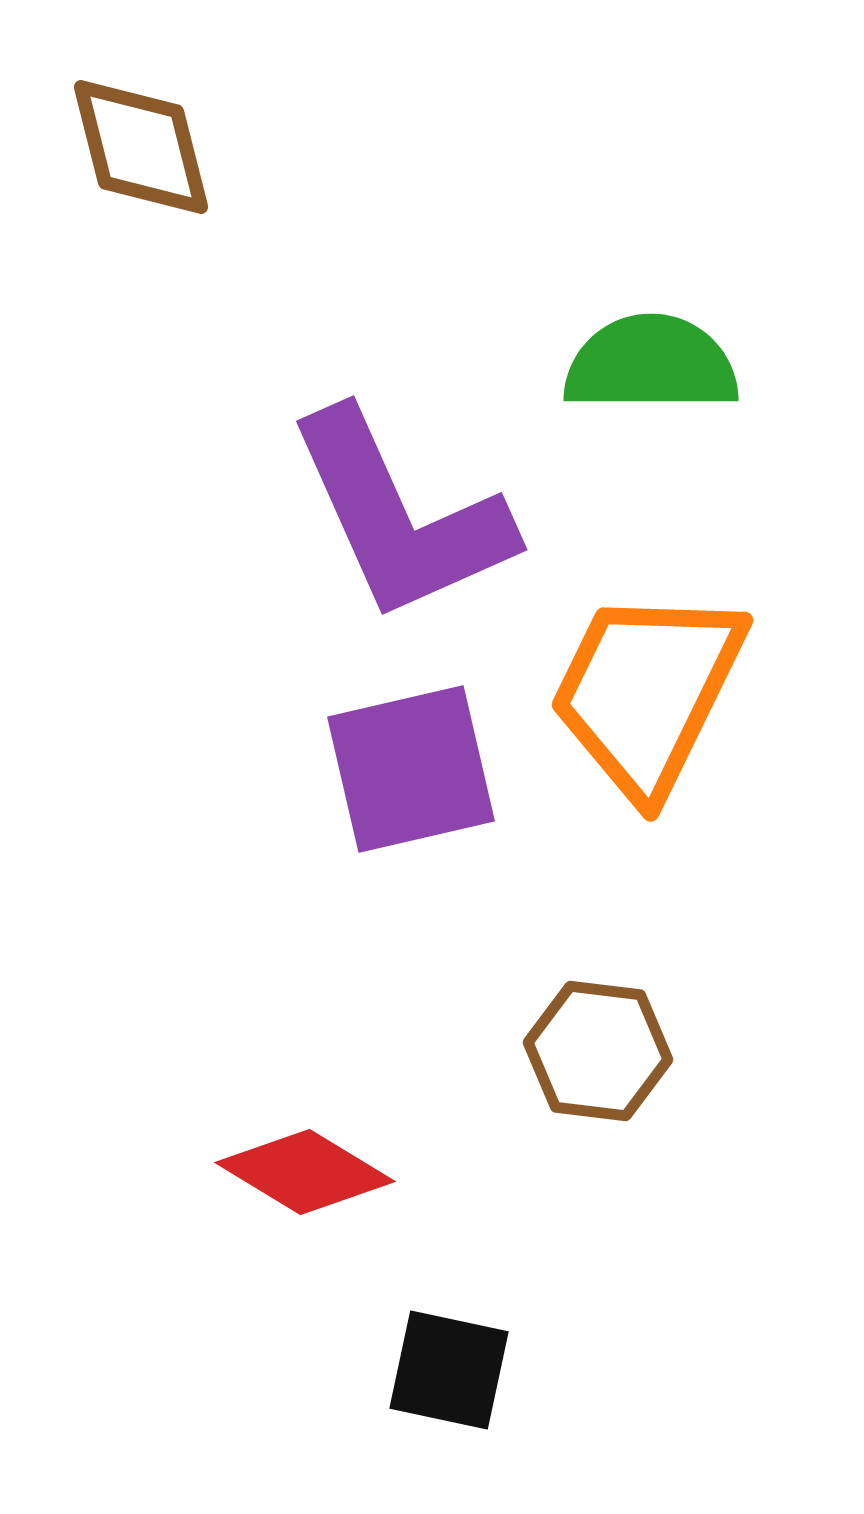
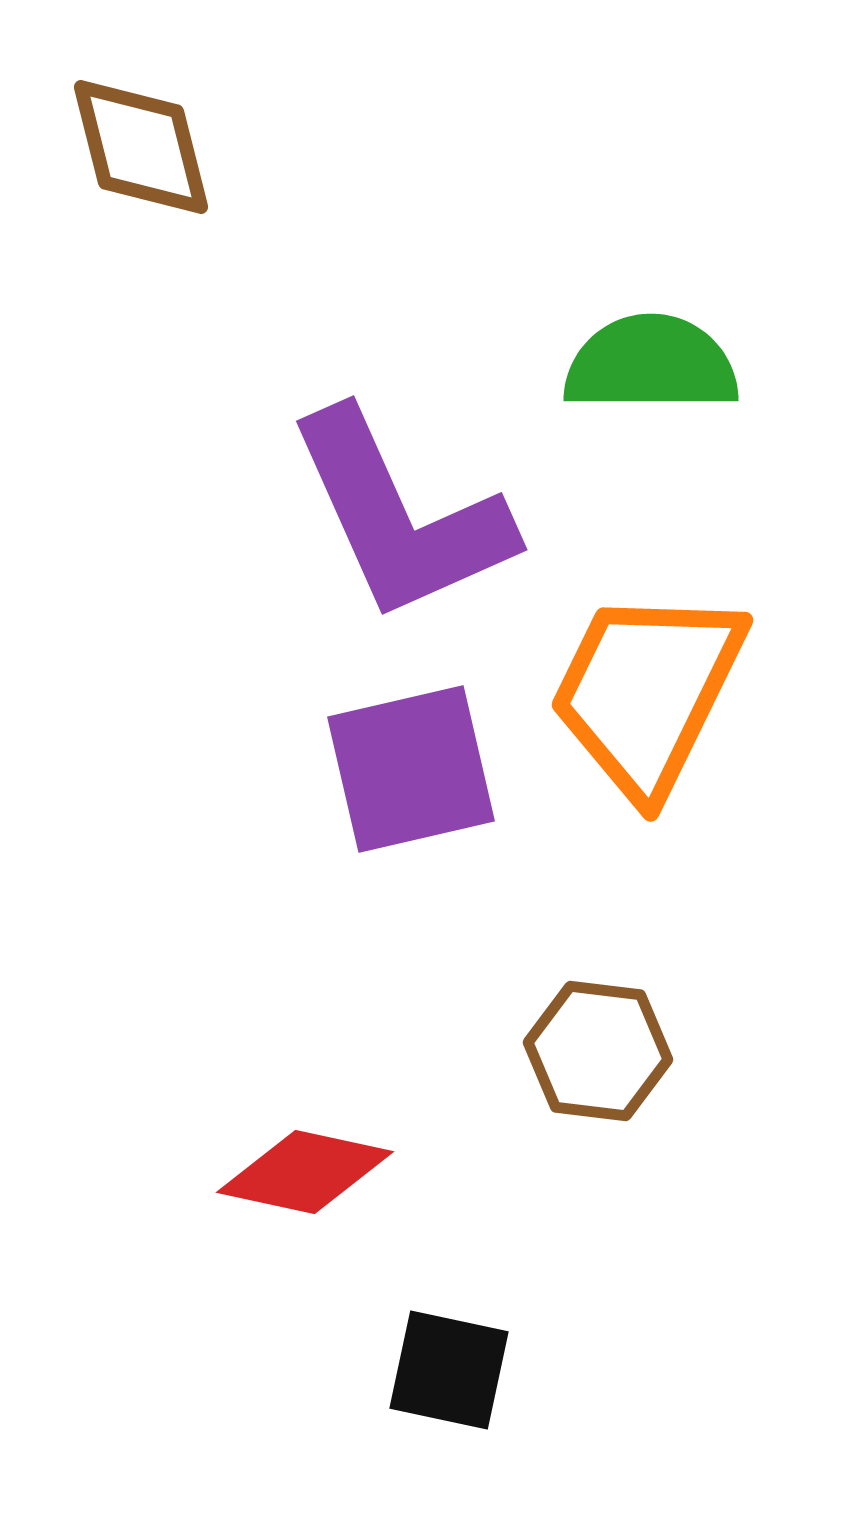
red diamond: rotated 19 degrees counterclockwise
